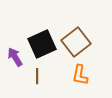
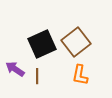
purple arrow: moved 12 px down; rotated 24 degrees counterclockwise
